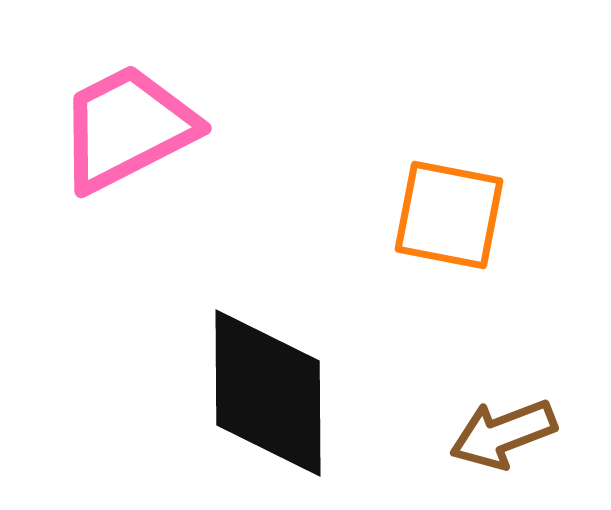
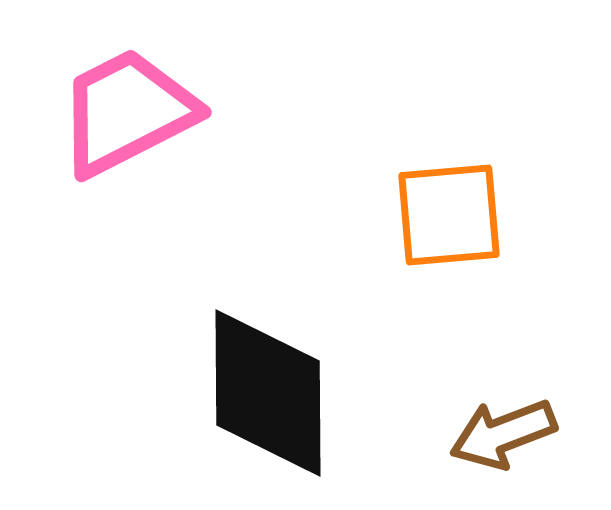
pink trapezoid: moved 16 px up
orange square: rotated 16 degrees counterclockwise
